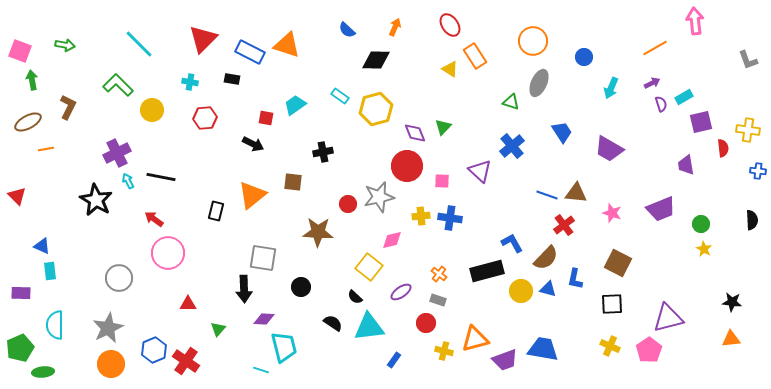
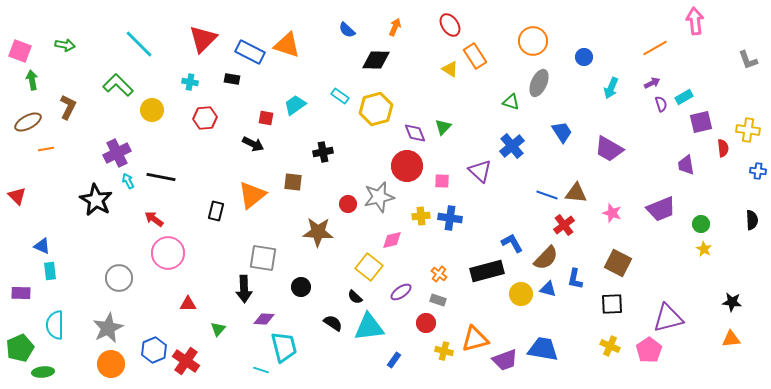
yellow circle at (521, 291): moved 3 px down
